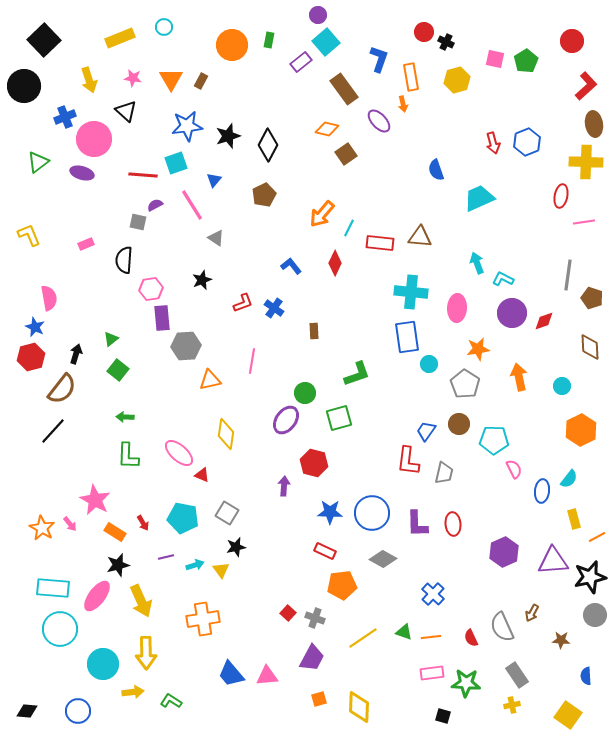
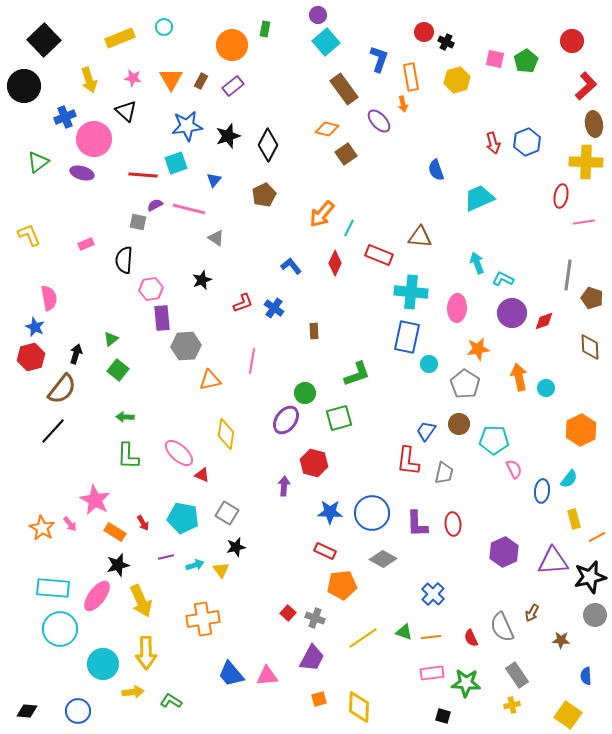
green rectangle at (269, 40): moved 4 px left, 11 px up
purple rectangle at (301, 62): moved 68 px left, 24 px down
pink line at (192, 205): moved 3 px left, 4 px down; rotated 44 degrees counterclockwise
red rectangle at (380, 243): moved 1 px left, 12 px down; rotated 16 degrees clockwise
blue rectangle at (407, 337): rotated 20 degrees clockwise
cyan circle at (562, 386): moved 16 px left, 2 px down
